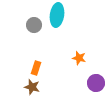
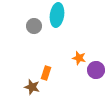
gray circle: moved 1 px down
orange rectangle: moved 10 px right, 5 px down
purple circle: moved 13 px up
